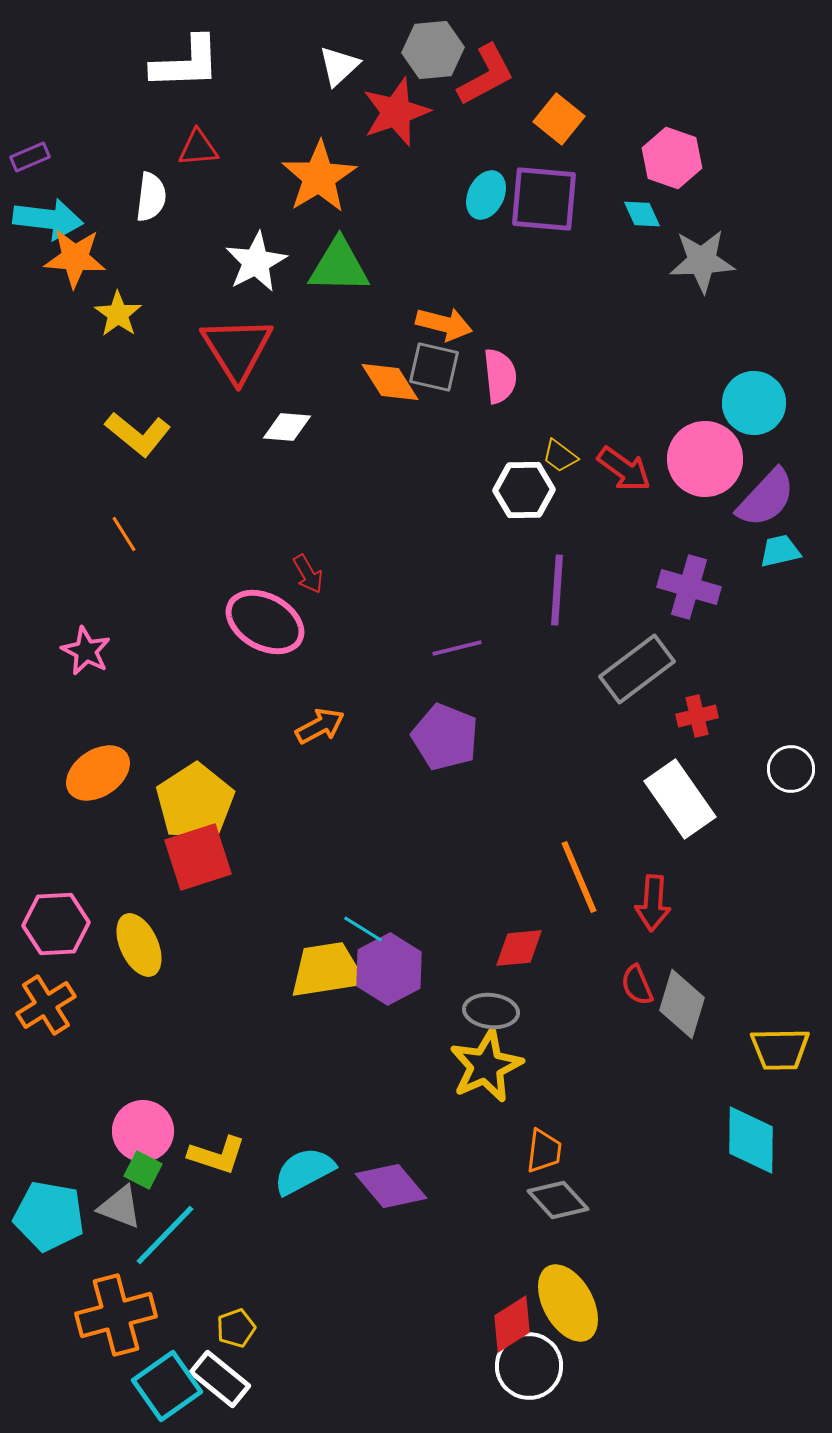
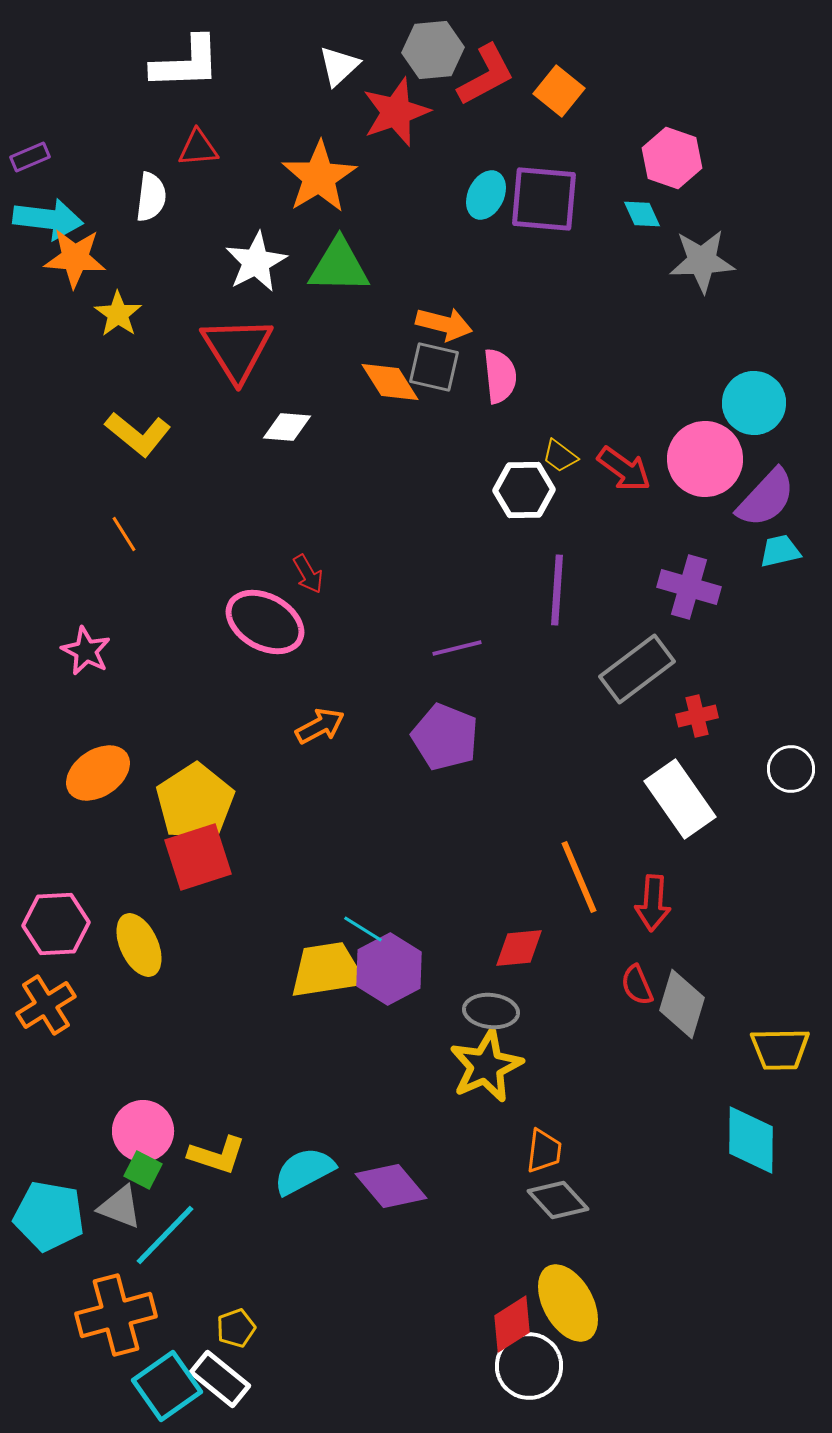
orange square at (559, 119): moved 28 px up
